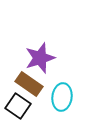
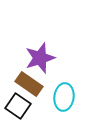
cyan ellipse: moved 2 px right
